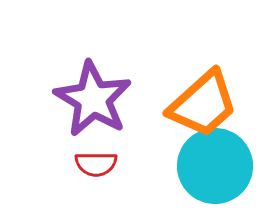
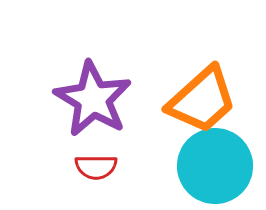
orange trapezoid: moved 1 px left, 4 px up
red semicircle: moved 3 px down
